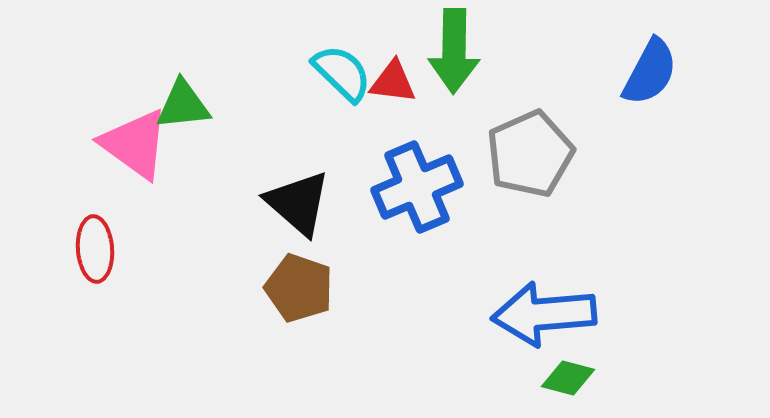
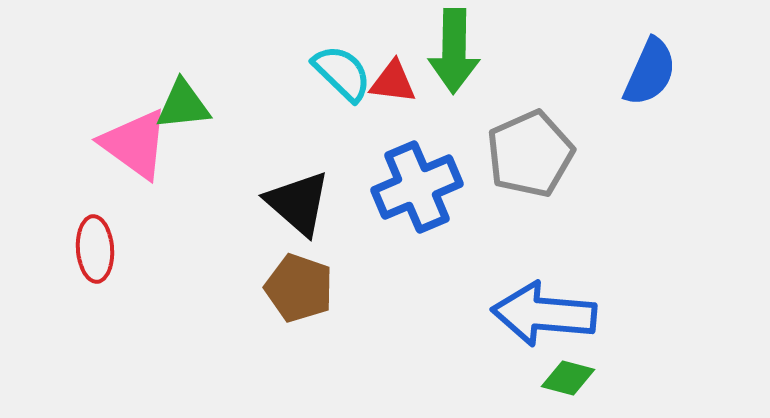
blue semicircle: rotated 4 degrees counterclockwise
blue arrow: rotated 10 degrees clockwise
